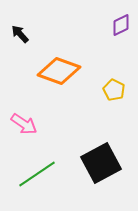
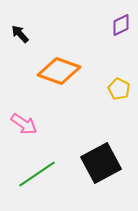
yellow pentagon: moved 5 px right, 1 px up
